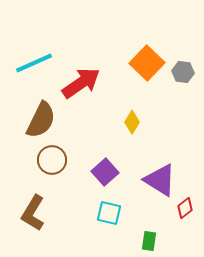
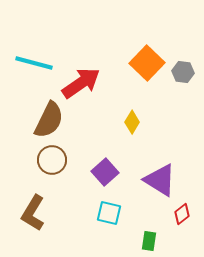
cyan line: rotated 39 degrees clockwise
brown semicircle: moved 8 px right
red diamond: moved 3 px left, 6 px down
